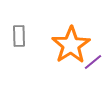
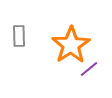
purple line: moved 4 px left, 7 px down
